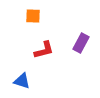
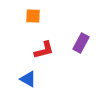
blue triangle: moved 6 px right, 2 px up; rotated 12 degrees clockwise
